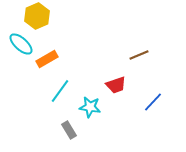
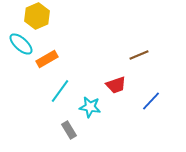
blue line: moved 2 px left, 1 px up
